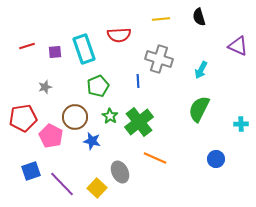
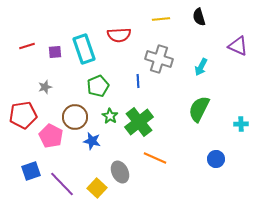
cyan arrow: moved 3 px up
red pentagon: moved 3 px up
